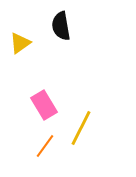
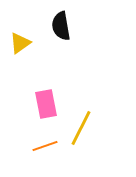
pink rectangle: moved 2 px right, 1 px up; rotated 20 degrees clockwise
orange line: rotated 35 degrees clockwise
